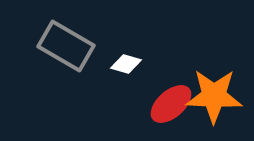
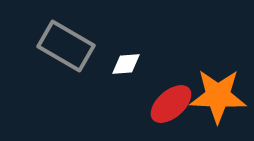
white diamond: rotated 20 degrees counterclockwise
orange star: moved 4 px right
